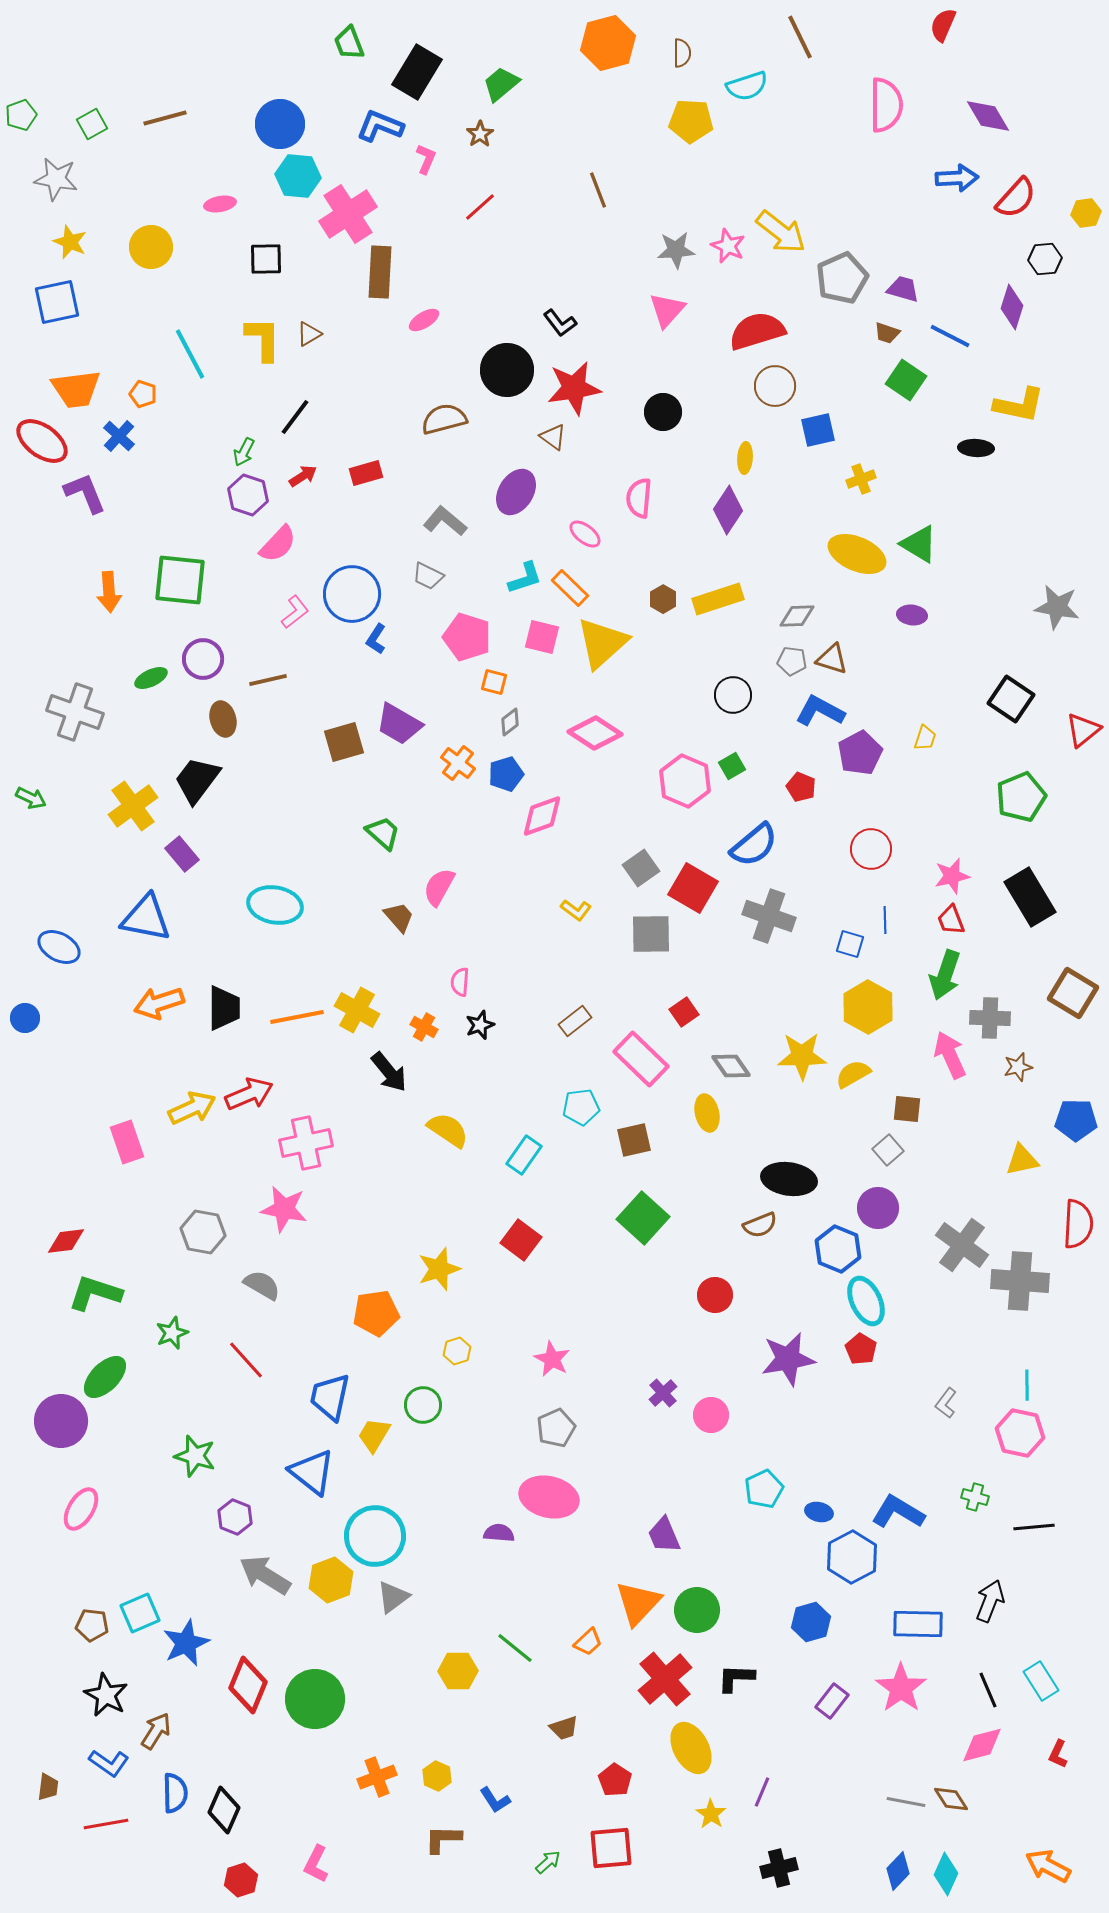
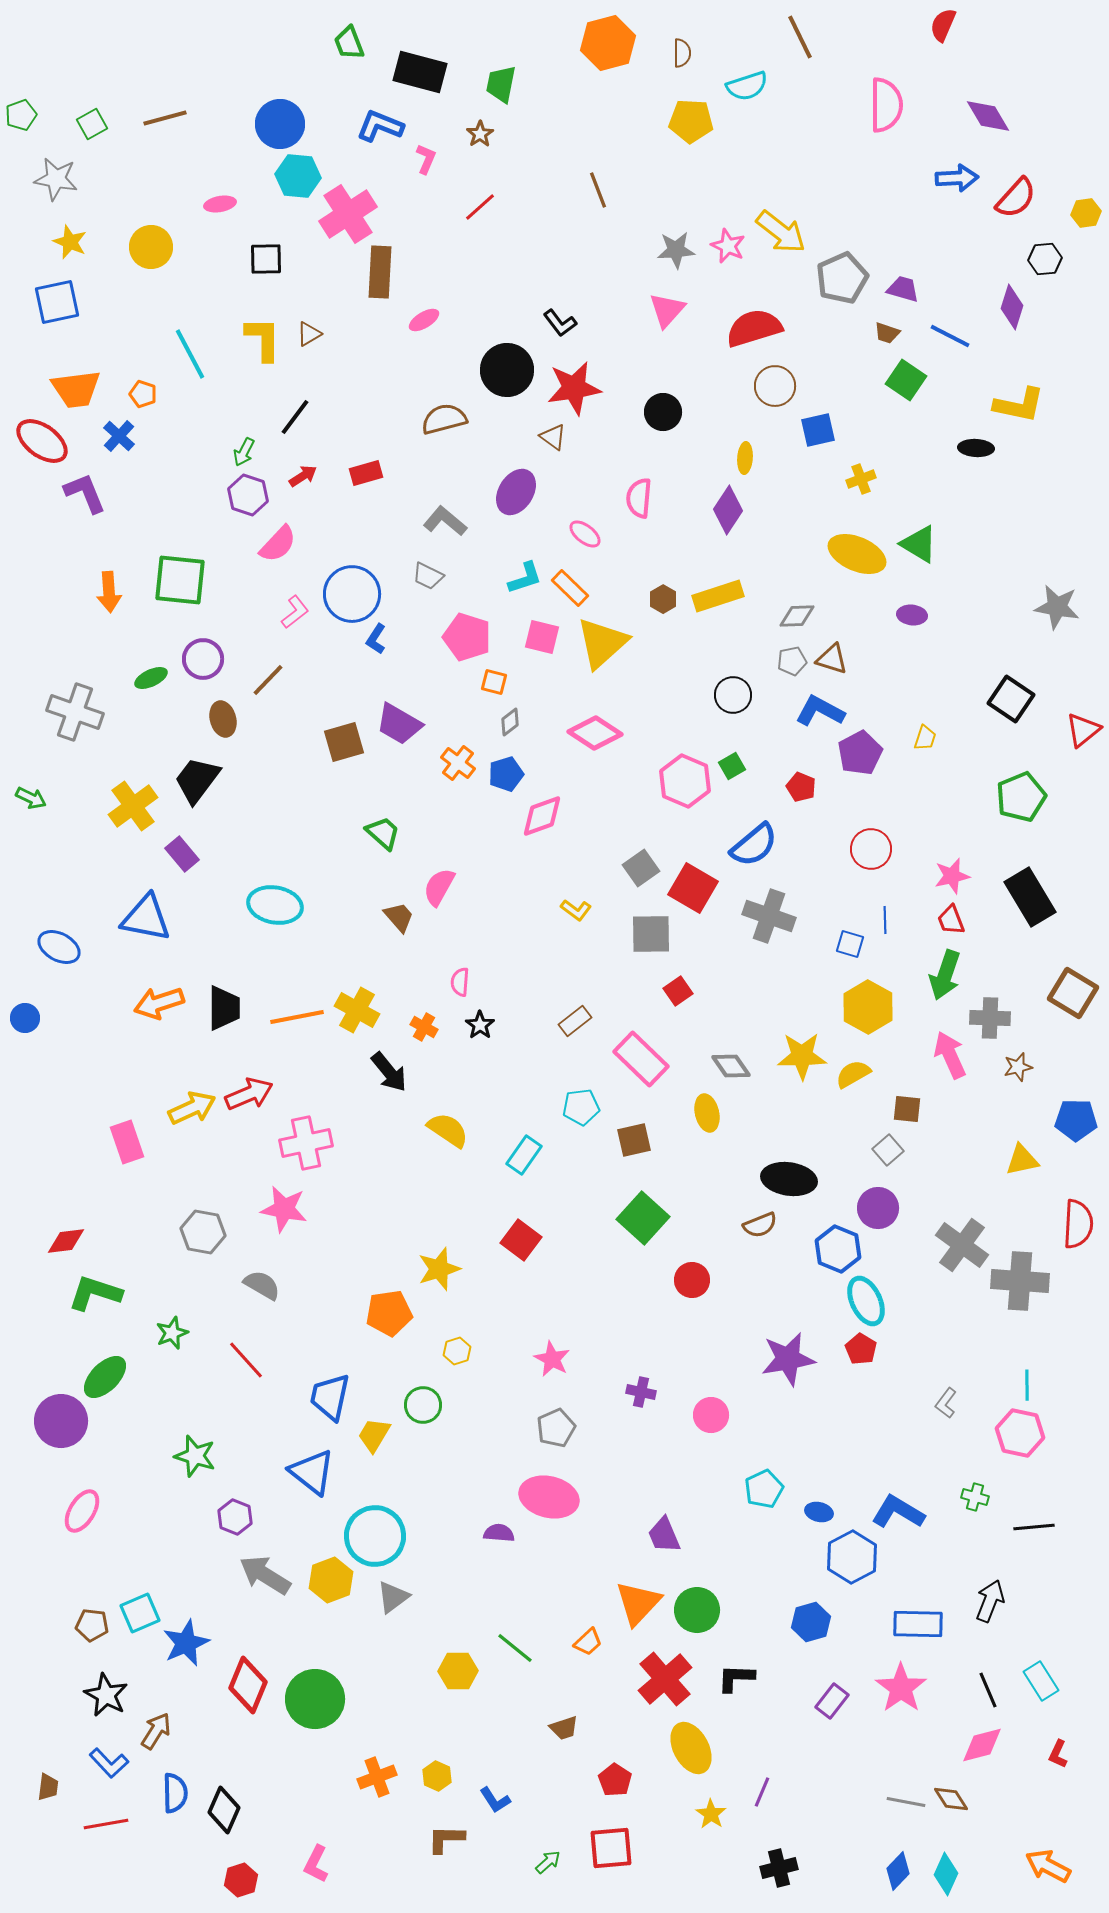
black rectangle at (417, 72): moved 3 px right; rotated 74 degrees clockwise
green trapezoid at (501, 84): rotated 39 degrees counterclockwise
red semicircle at (757, 331): moved 3 px left, 3 px up
yellow rectangle at (718, 599): moved 3 px up
gray pentagon at (792, 661): rotated 20 degrees counterclockwise
brown line at (268, 680): rotated 33 degrees counterclockwise
red square at (684, 1012): moved 6 px left, 21 px up
black star at (480, 1025): rotated 16 degrees counterclockwise
red circle at (715, 1295): moved 23 px left, 15 px up
orange pentagon at (376, 1313): moved 13 px right
purple cross at (663, 1393): moved 22 px left, 1 px up; rotated 36 degrees counterclockwise
pink ellipse at (81, 1509): moved 1 px right, 2 px down
blue L-shape at (109, 1763): rotated 12 degrees clockwise
brown L-shape at (443, 1839): moved 3 px right
